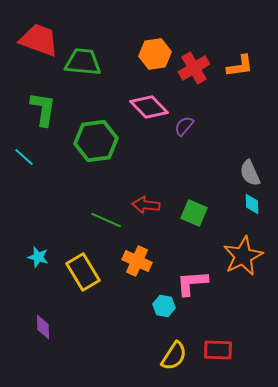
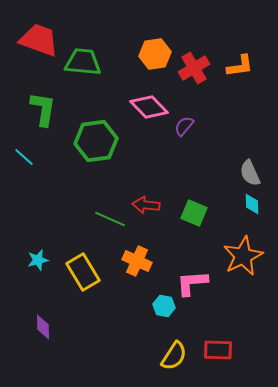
green line: moved 4 px right, 1 px up
cyan star: moved 3 px down; rotated 30 degrees counterclockwise
